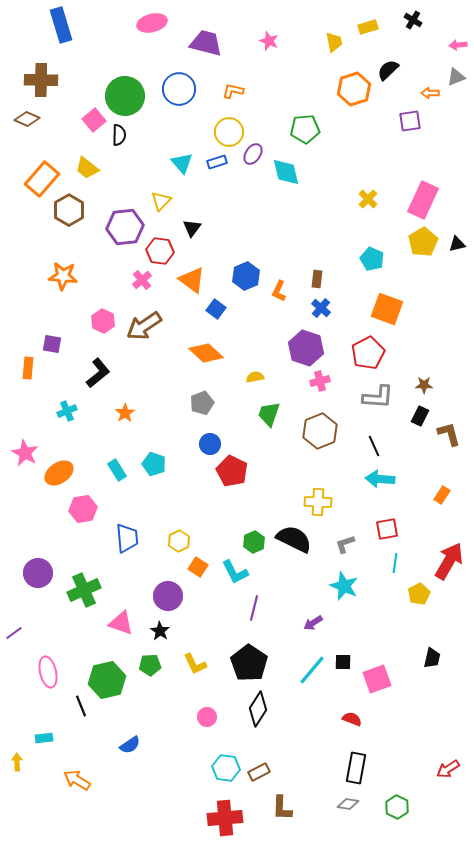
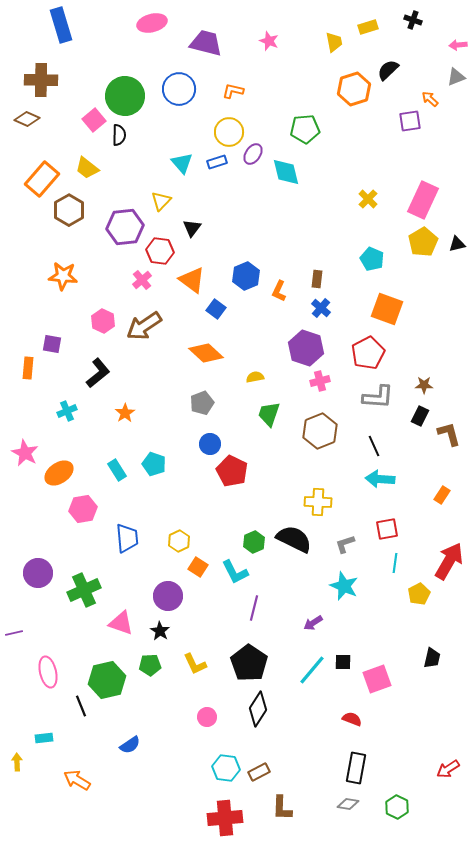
black cross at (413, 20): rotated 12 degrees counterclockwise
orange arrow at (430, 93): moved 6 px down; rotated 42 degrees clockwise
purple line at (14, 633): rotated 24 degrees clockwise
